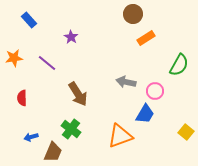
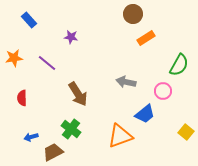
purple star: rotated 24 degrees counterclockwise
pink circle: moved 8 px right
blue trapezoid: rotated 20 degrees clockwise
brown trapezoid: rotated 140 degrees counterclockwise
